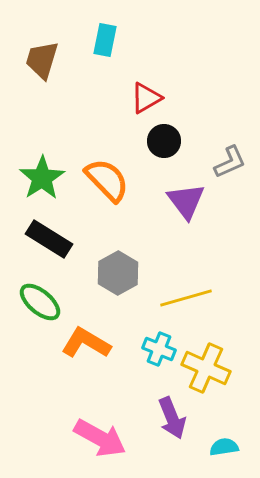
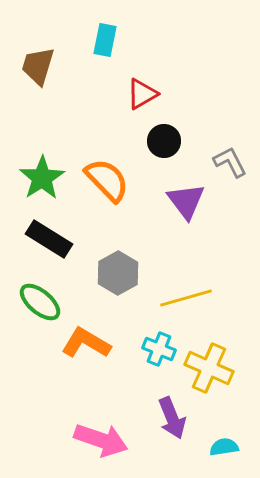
brown trapezoid: moved 4 px left, 6 px down
red triangle: moved 4 px left, 4 px up
gray L-shape: rotated 93 degrees counterclockwise
yellow cross: moved 3 px right
pink arrow: moved 1 px right, 2 px down; rotated 10 degrees counterclockwise
